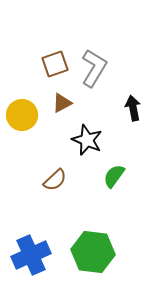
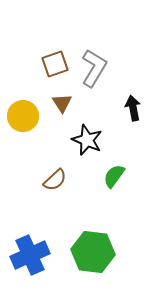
brown triangle: rotated 35 degrees counterclockwise
yellow circle: moved 1 px right, 1 px down
blue cross: moved 1 px left
